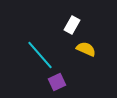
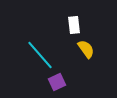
white rectangle: moved 2 px right; rotated 36 degrees counterclockwise
yellow semicircle: rotated 30 degrees clockwise
